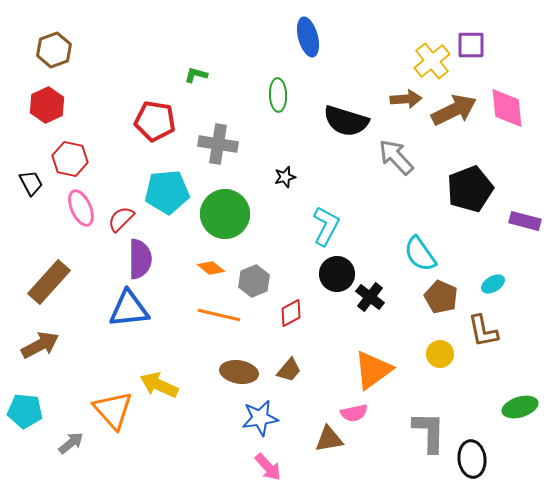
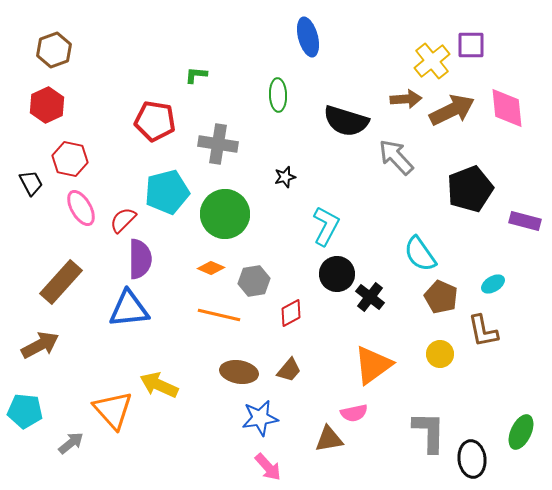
green L-shape at (196, 75): rotated 10 degrees counterclockwise
brown arrow at (454, 110): moved 2 px left
cyan pentagon at (167, 192): rotated 9 degrees counterclockwise
pink ellipse at (81, 208): rotated 6 degrees counterclockwise
red semicircle at (121, 219): moved 2 px right, 1 px down
orange diamond at (211, 268): rotated 16 degrees counterclockwise
gray hexagon at (254, 281): rotated 12 degrees clockwise
brown rectangle at (49, 282): moved 12 px right
orange triangle at (373, 370): moved 5 px up
green ellipse at (520, 407): moved 1 px right, 25 px down; rotated 48 degrees counterclockwise
